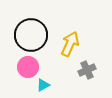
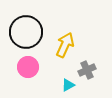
black circle: moved 5 px left, 3 px up
yellow arrow: moved 5 px left, 1 px down
cyan triangle: moved 25 px right
